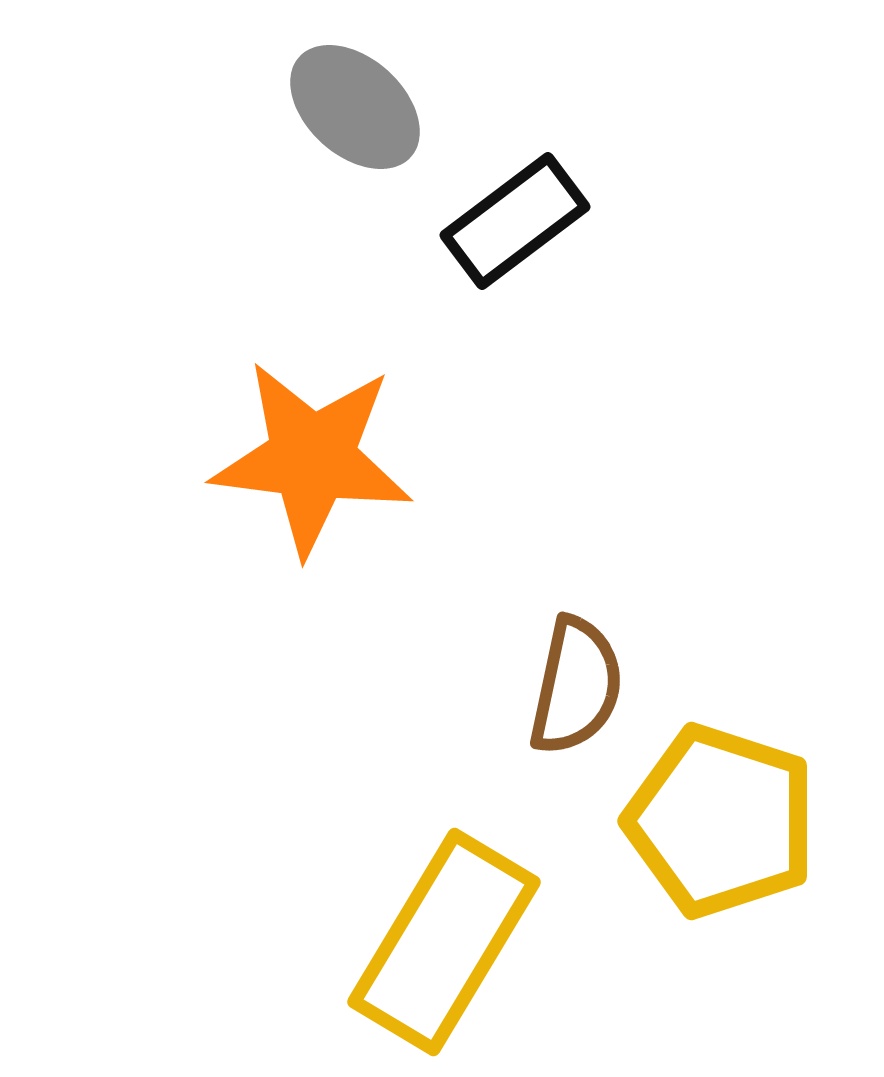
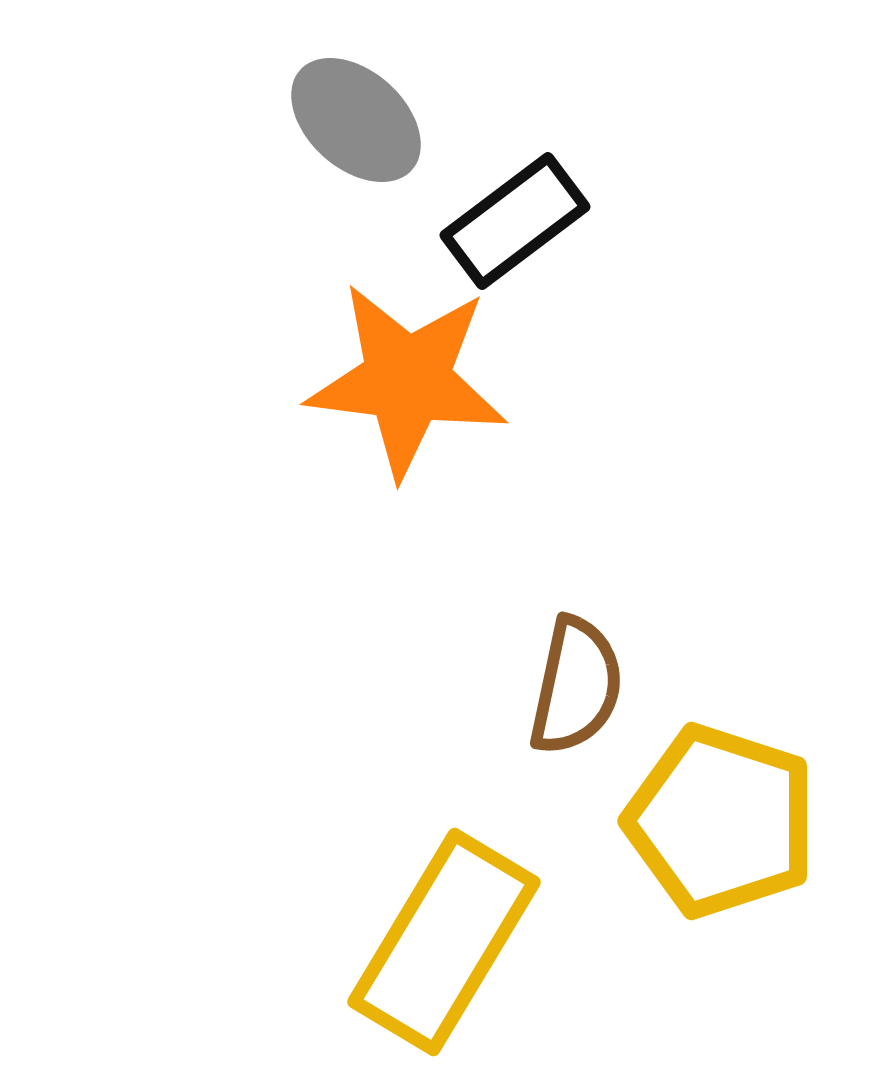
gray ellipse: moved 1 px right, 13 px down
orange star: moved 95 px right, 78 px up
